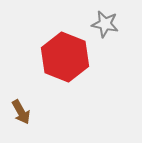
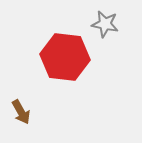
red hexagon: rotated 15 degrees counterclockwise
